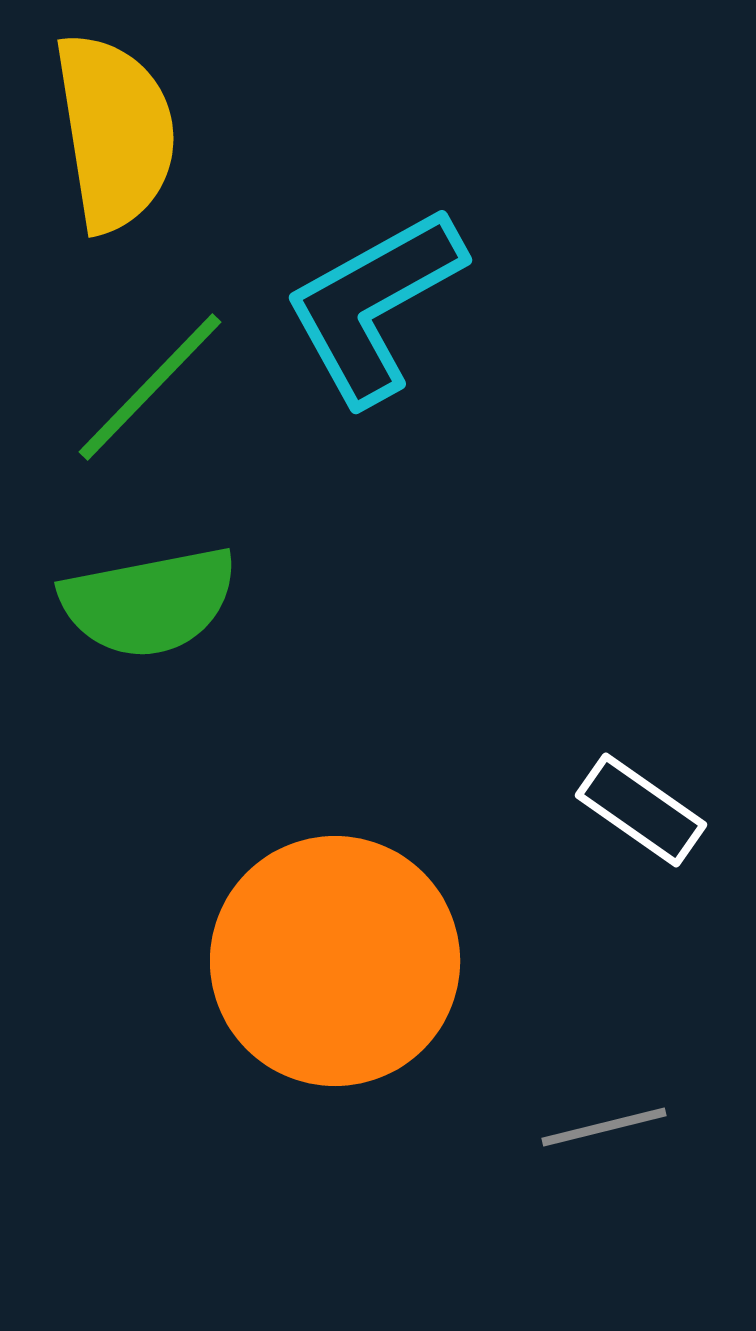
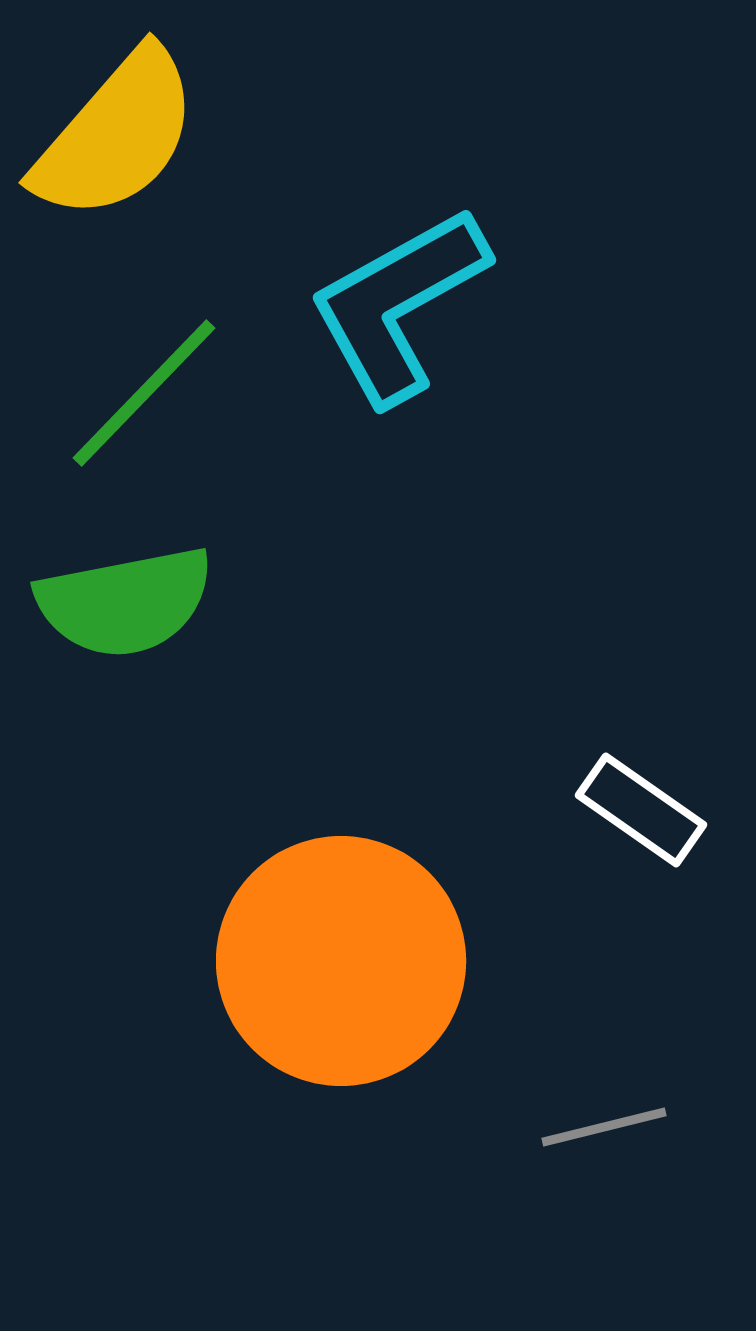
yellow semicircle: moved 1 px right, 3 px down; rotated 50 degrees clockwise
cyan L-shape: moved 24 px right
green line: moved 6 px left, 6 px down
green semicircle: moved 24 px left
orange circle: moved 6 px right
